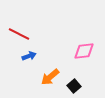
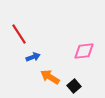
red line: rotated 30 degrees clockwise
blue arrow: moved 4 px right, 1 px down
orange arrow: rotated 72 degrees clockwise
